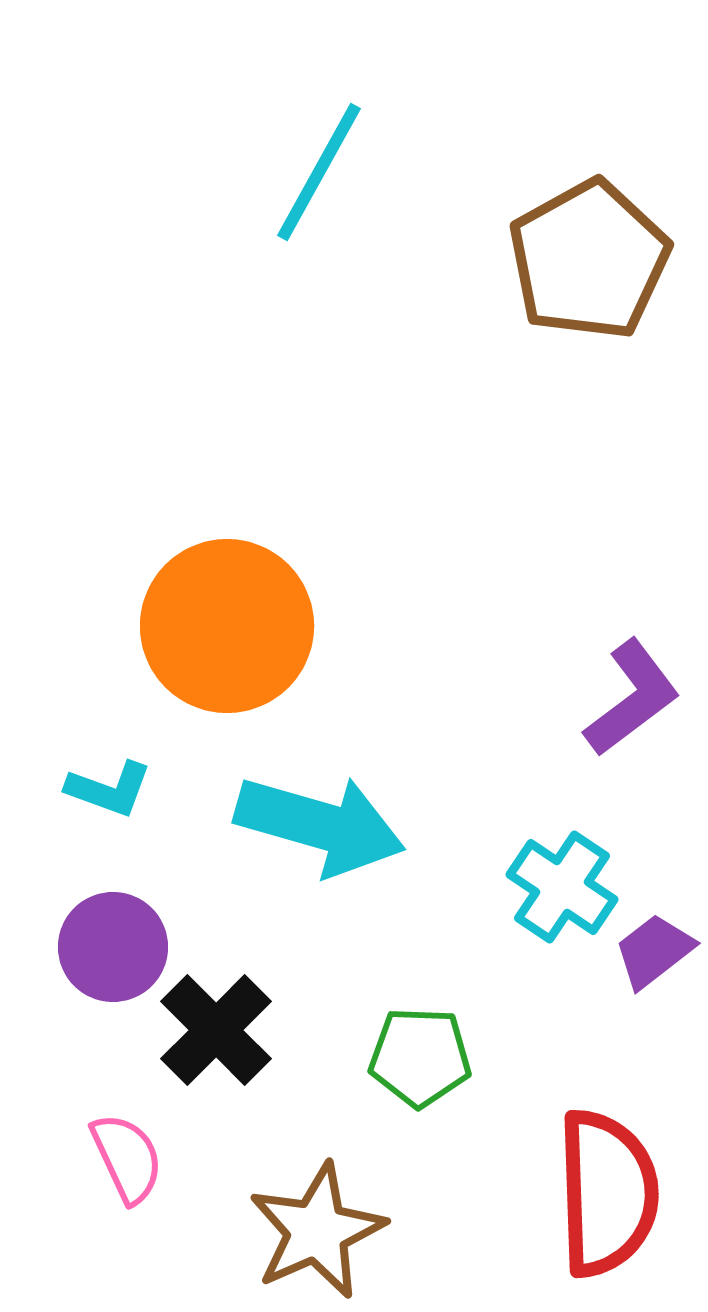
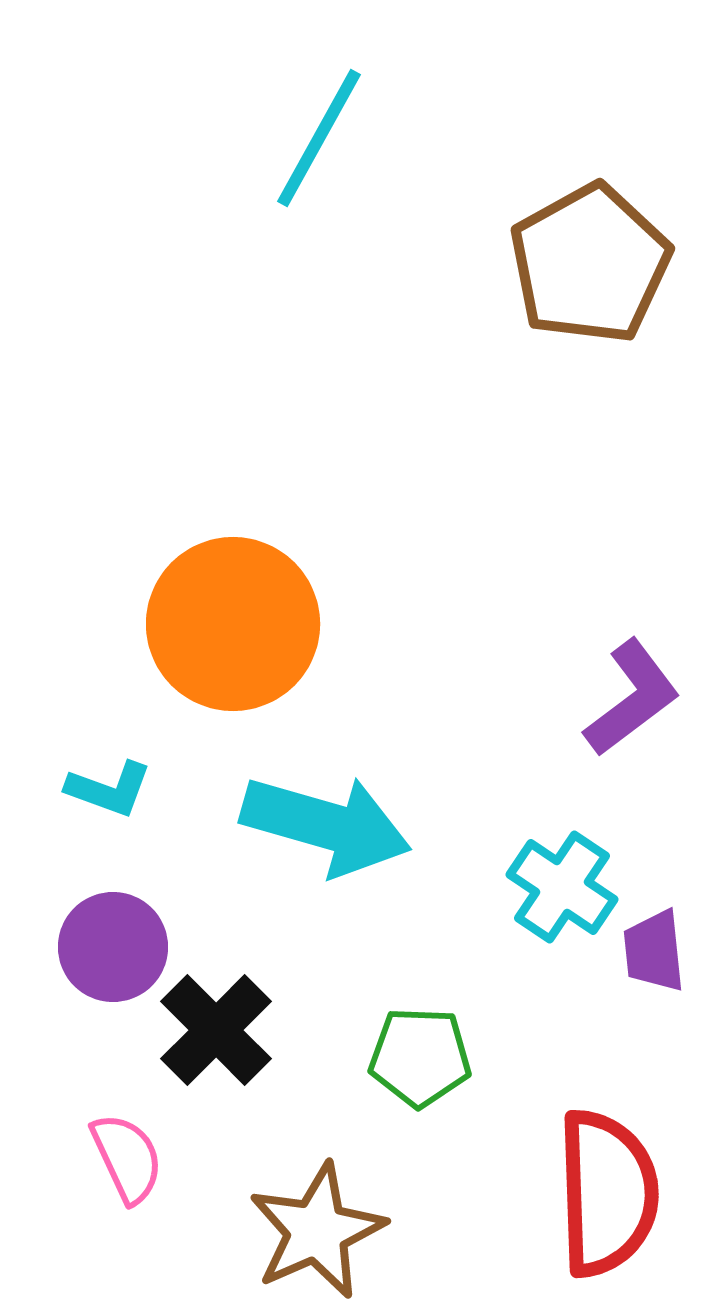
cyan line: moved 34 px up
brown pentagon: moved 1 px right, 4 px down
orange circle: moved 6 px right, 2 px up
cyan arrow: moved 6 px right
purple trapezoid: rotated 58 degrees counterclockwise
